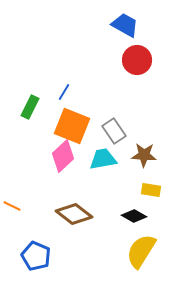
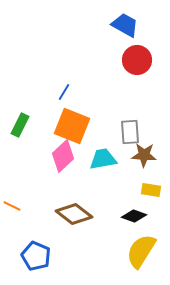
green rectangle: moved 10 px left, 18 px down
gray rectangle: moved 16 px right, 1 px down; rotated 30 degrees clockwise
black diamond: rotated 10 degrees counterclockwise
